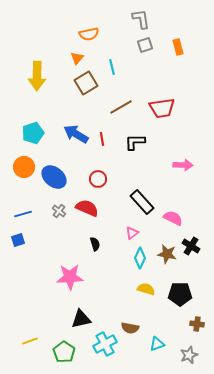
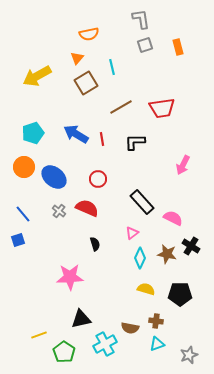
yellow arrow: rotated 60 degrees clockwise
pink arrow: rotated 114 degrees clockwise
blue line: rotated 66 degrees clockwise
brown cross: moved 41 px left, 3 px up
yellow line: moved 9 px right, 6 px up
